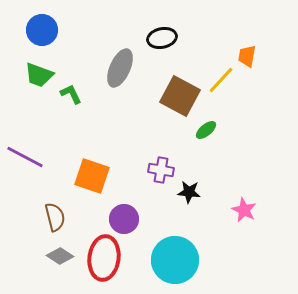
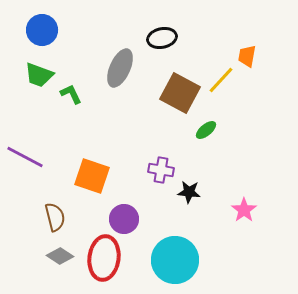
brown square: moved 3 px up
pink star: rotated 10 degrees clockwise
